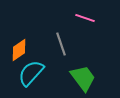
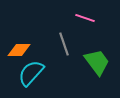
gray line: moved 3 px right
orange diamond: rotated 35 degrees clockwise
green trapezoid: moved 14 px right, 16 px up
